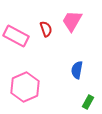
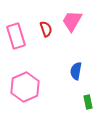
pink rectangle: rotated 45 degrees clockwise
blue semicircle: moved 1 px left, 1 px down
green rectangle: rotated 40 degrees counterclockwise
